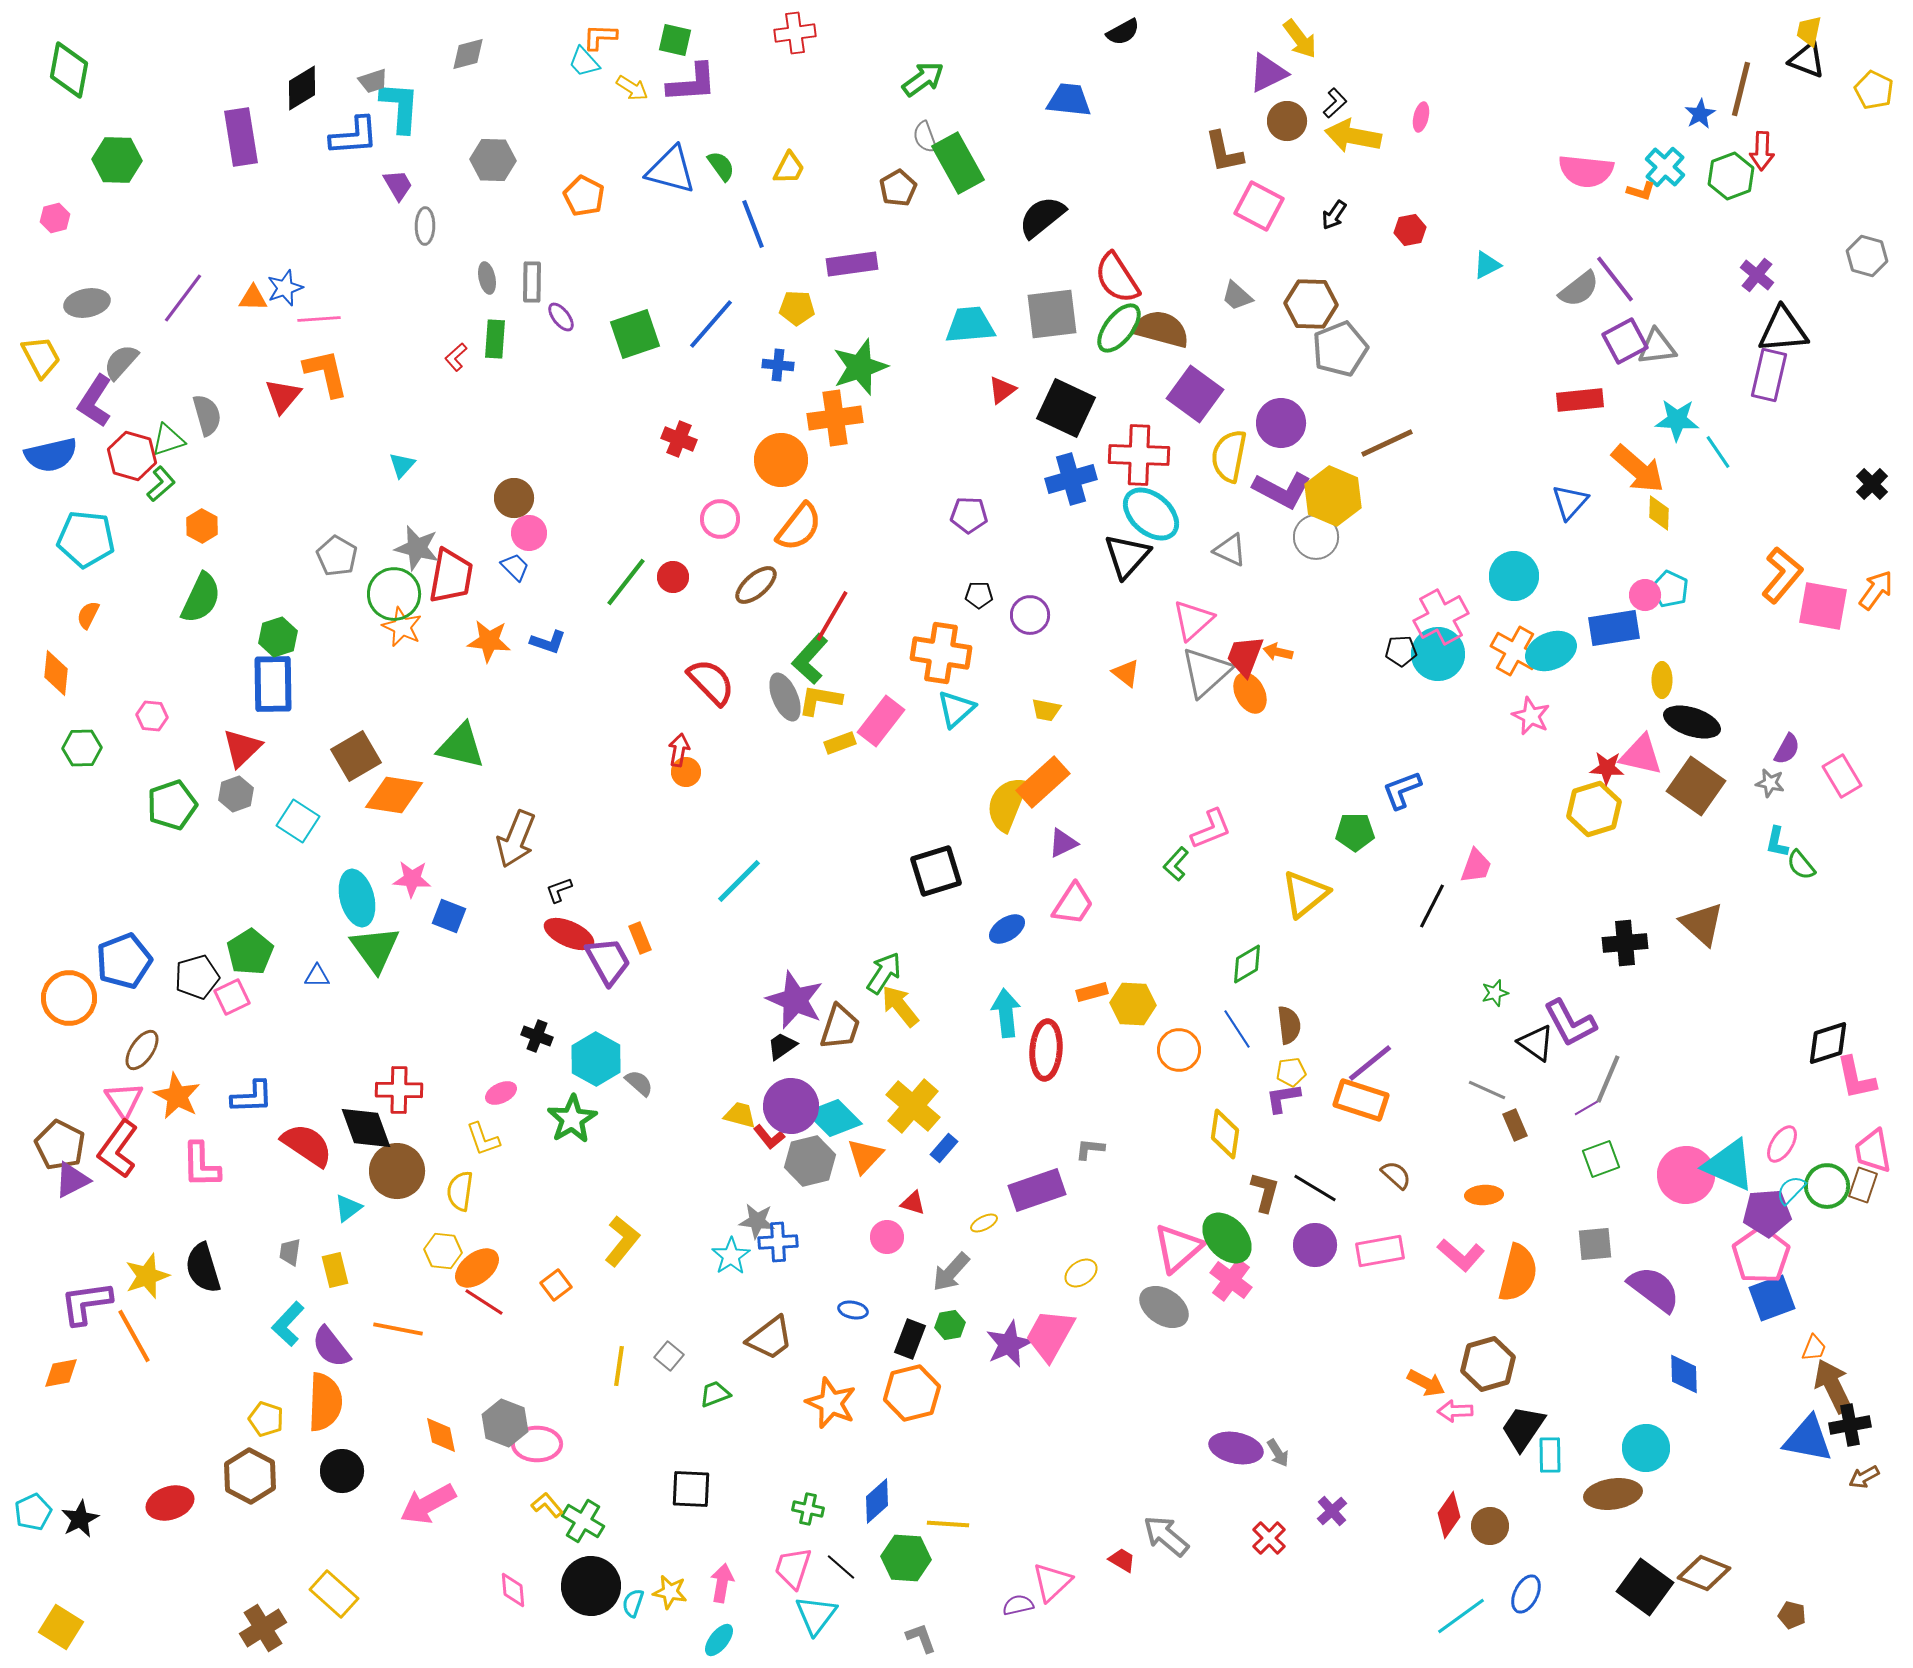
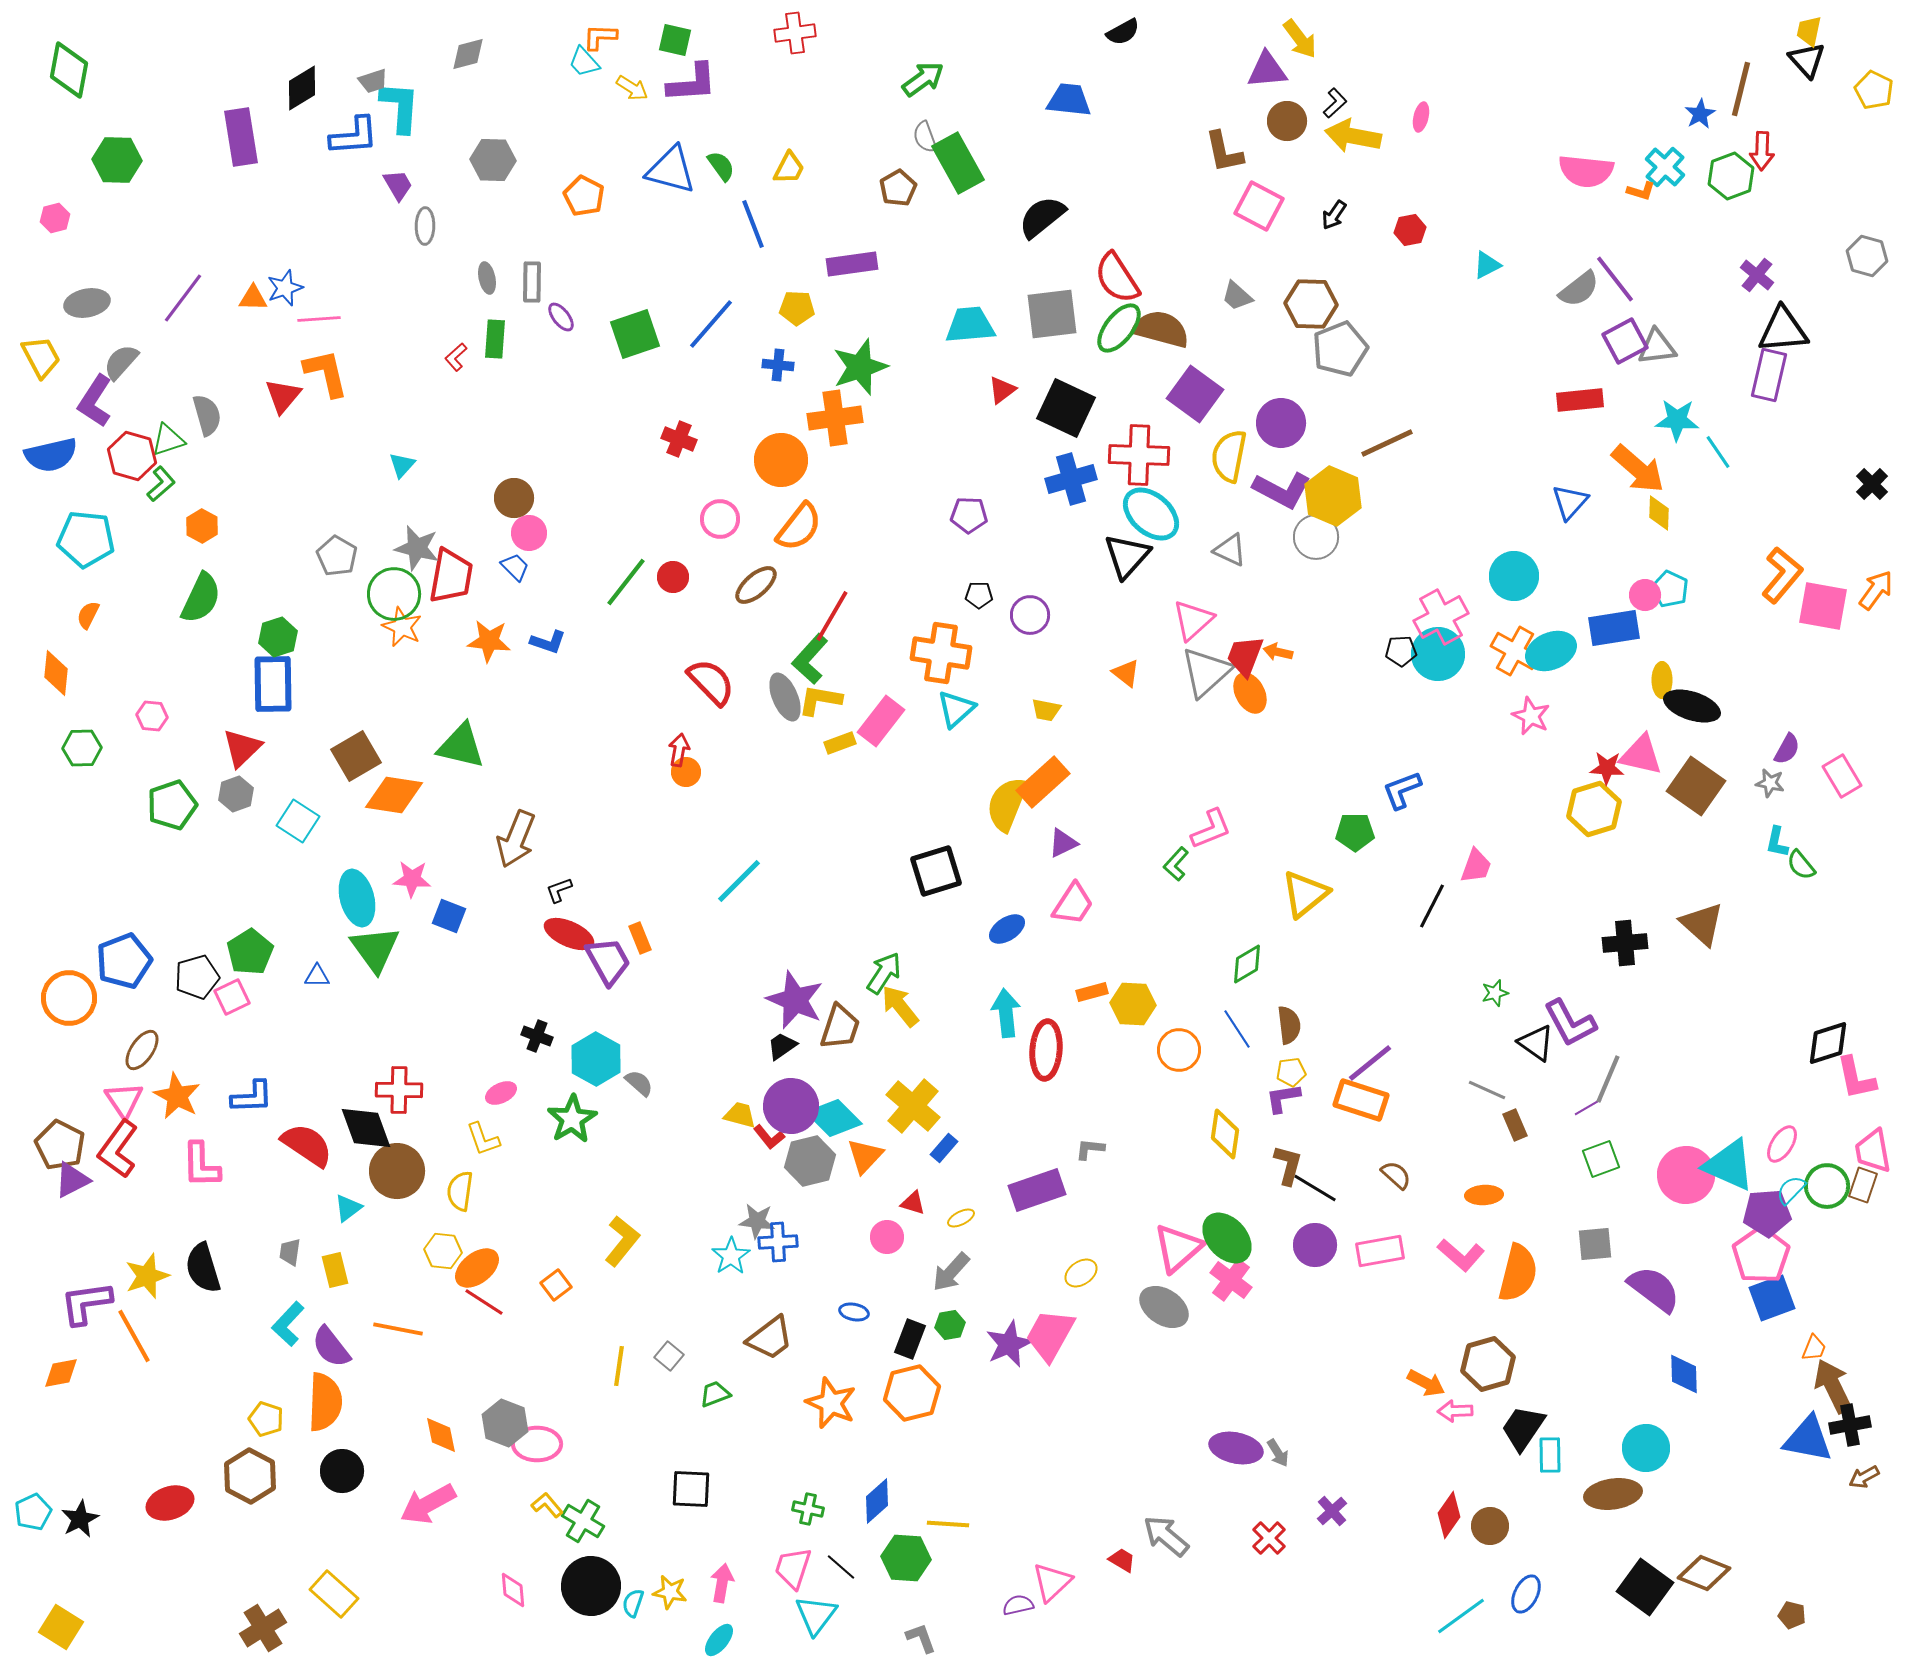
black triangle at (1807, 60): rotated 27 degrees clockwise
purple triangle at (1268, 73): moved 1 px left, 3 px up; rotated 21 degrees clockwise
black ellipse at (1692, 722): moved 16 px up
brown L-shape at (1265, 1192): moved 23 px right, 27 px up
yellow ellipse at (984, 1223): moved 23 px left, 5 px up
blue ellipse at (853, 1310): moved 1 px right, 2 px down
